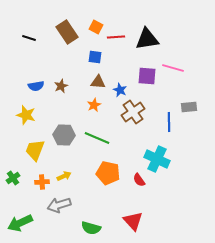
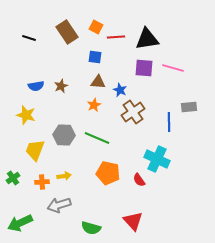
purple square: moved 3 px left, 8 px up
yellow arrow: rotated 16 degrees clockwise
